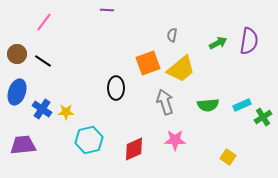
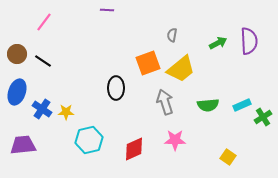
purple semicircle: rotated 12 degrees counterclockwise
